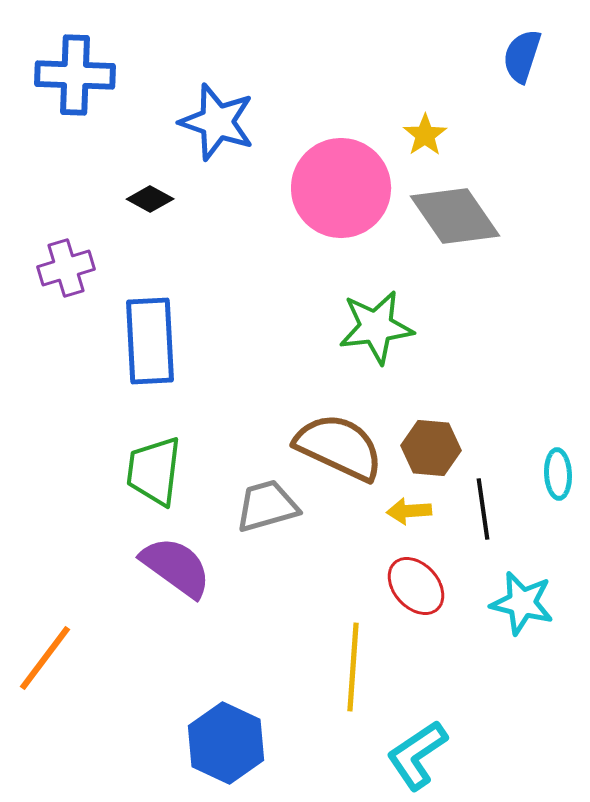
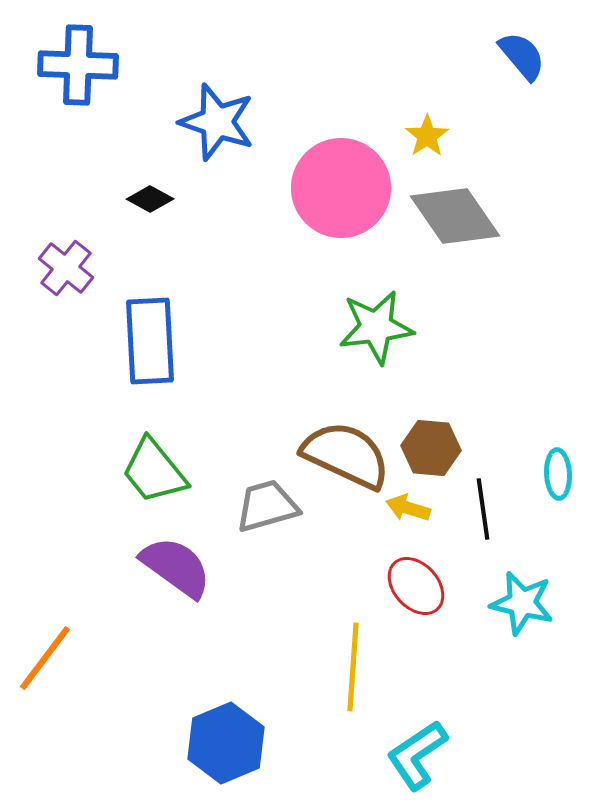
blue semicircle: rotated 122 degrees clockwise
blue cross: moved 3 px right, 10 px up
yellow star: moved 2 px right, 1 px down
purple cross: rotated 34 degrees counterclockwise
brown semicircle: moved 7 px right, 8 px down
green trapezoid: rotated 46 degrees counterclockwise
yellow arrow: moved 1 px left, 3 px up; rotated 21 degrees clockwise
blue hexagon: rotated 12 degrees clockwise
